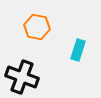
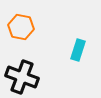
orange hexagon: moved 16 px left
